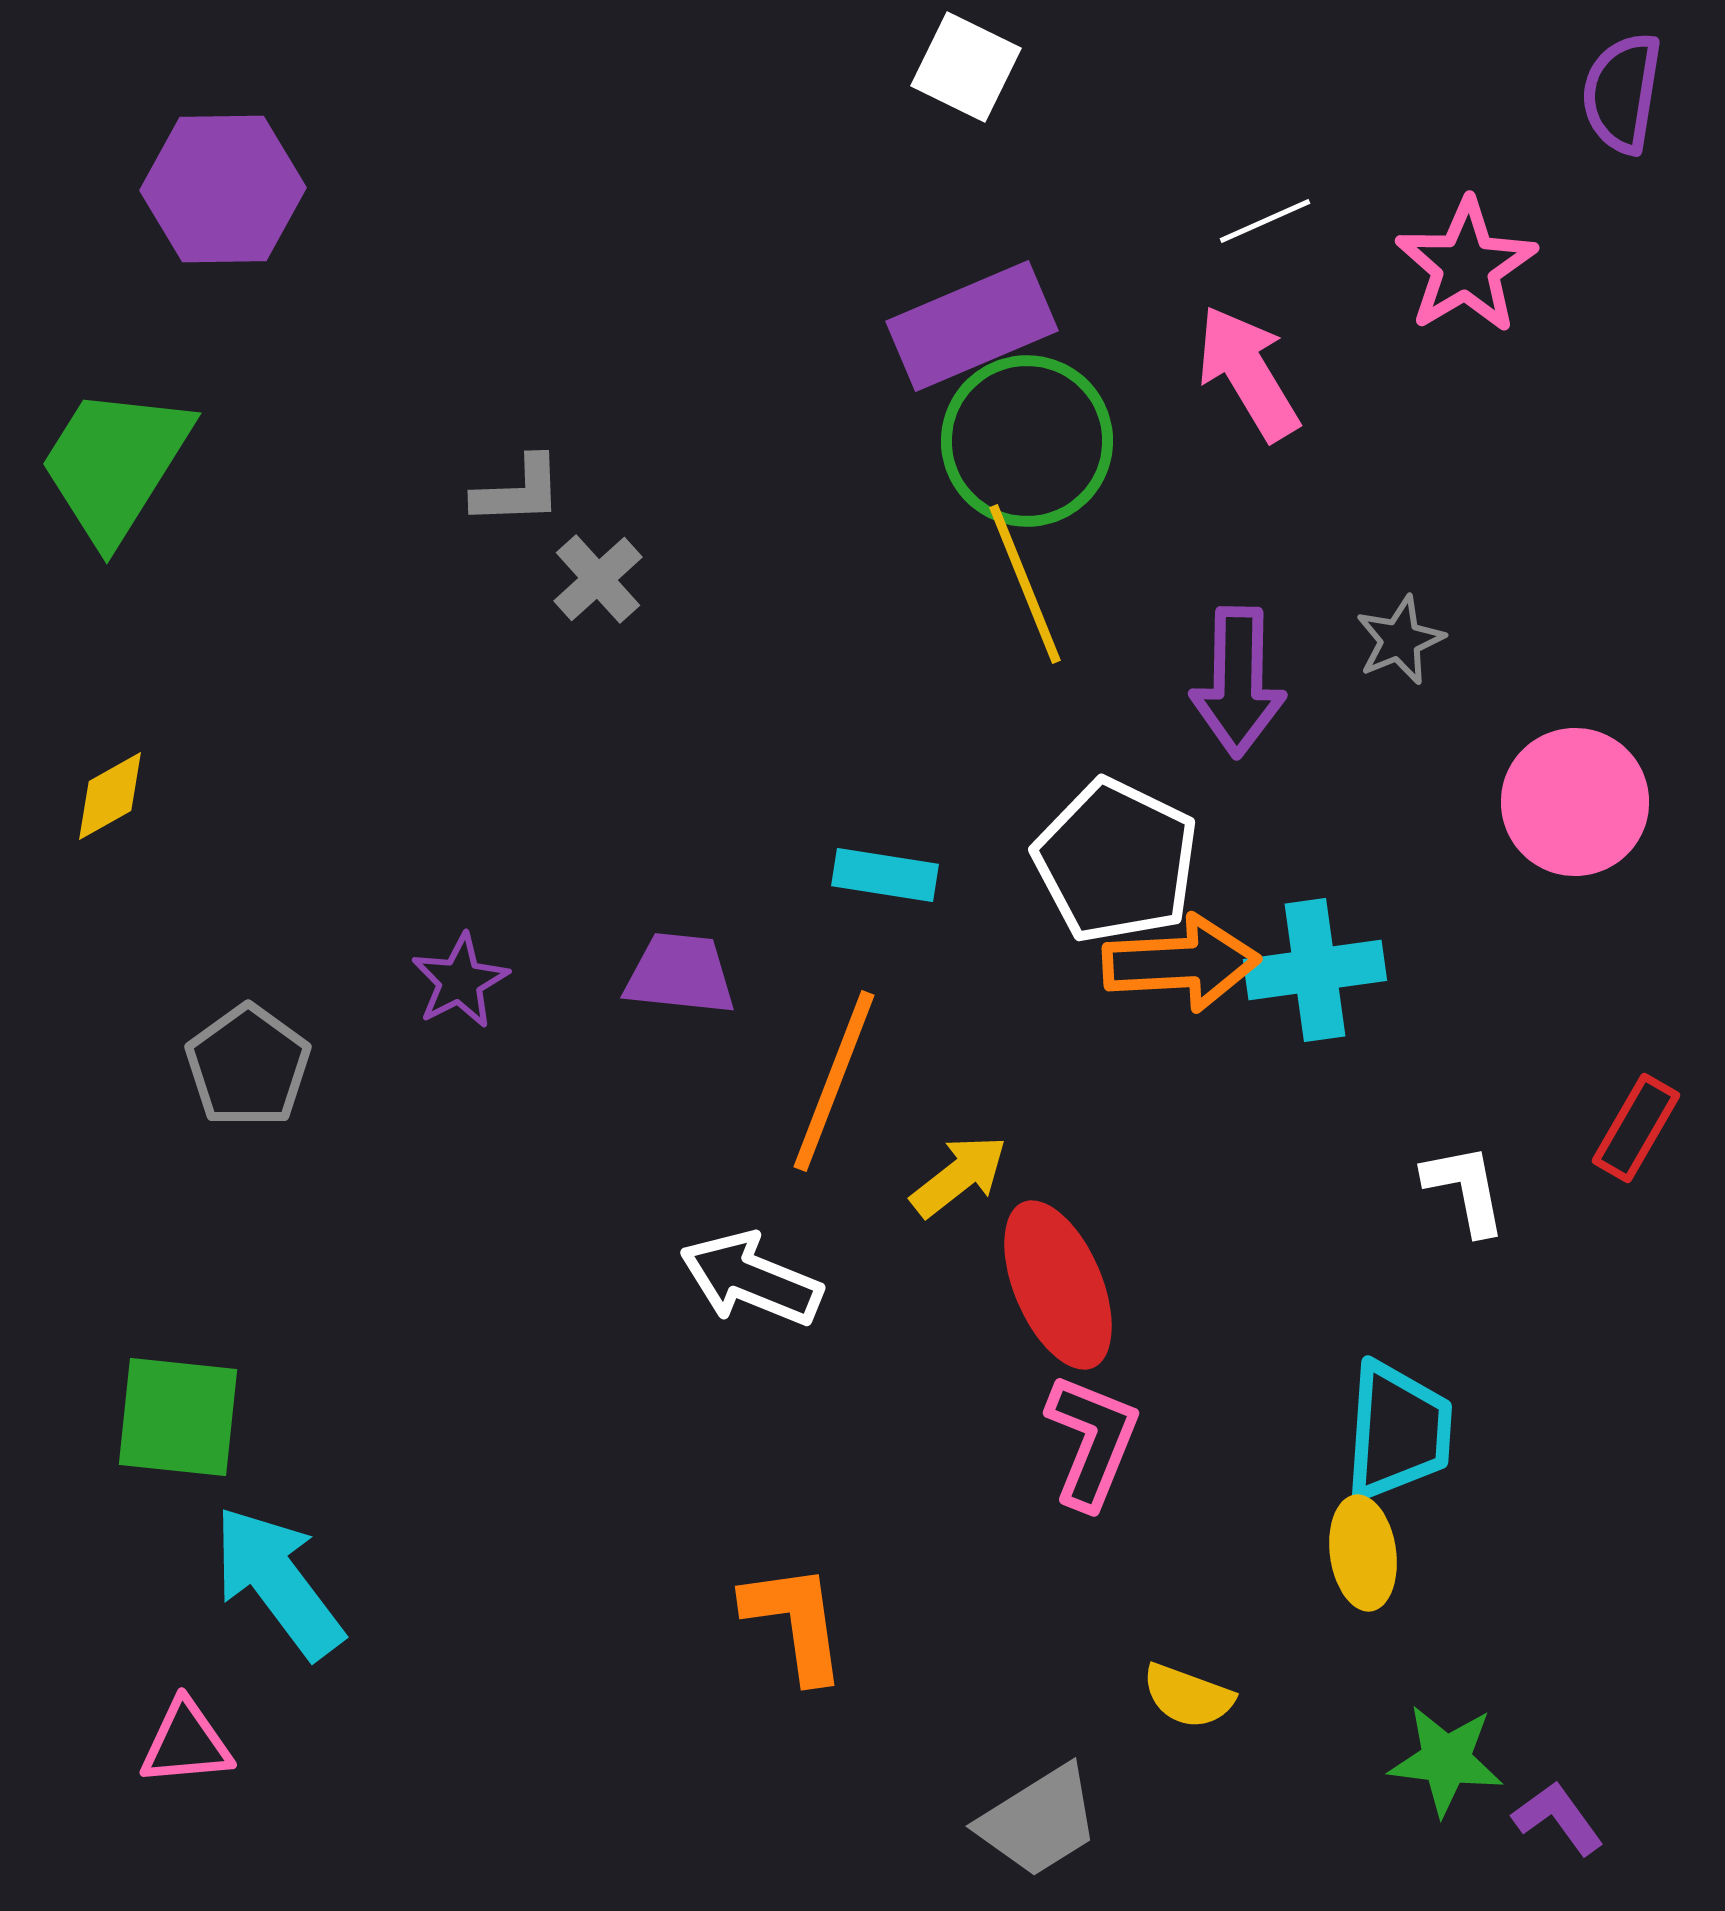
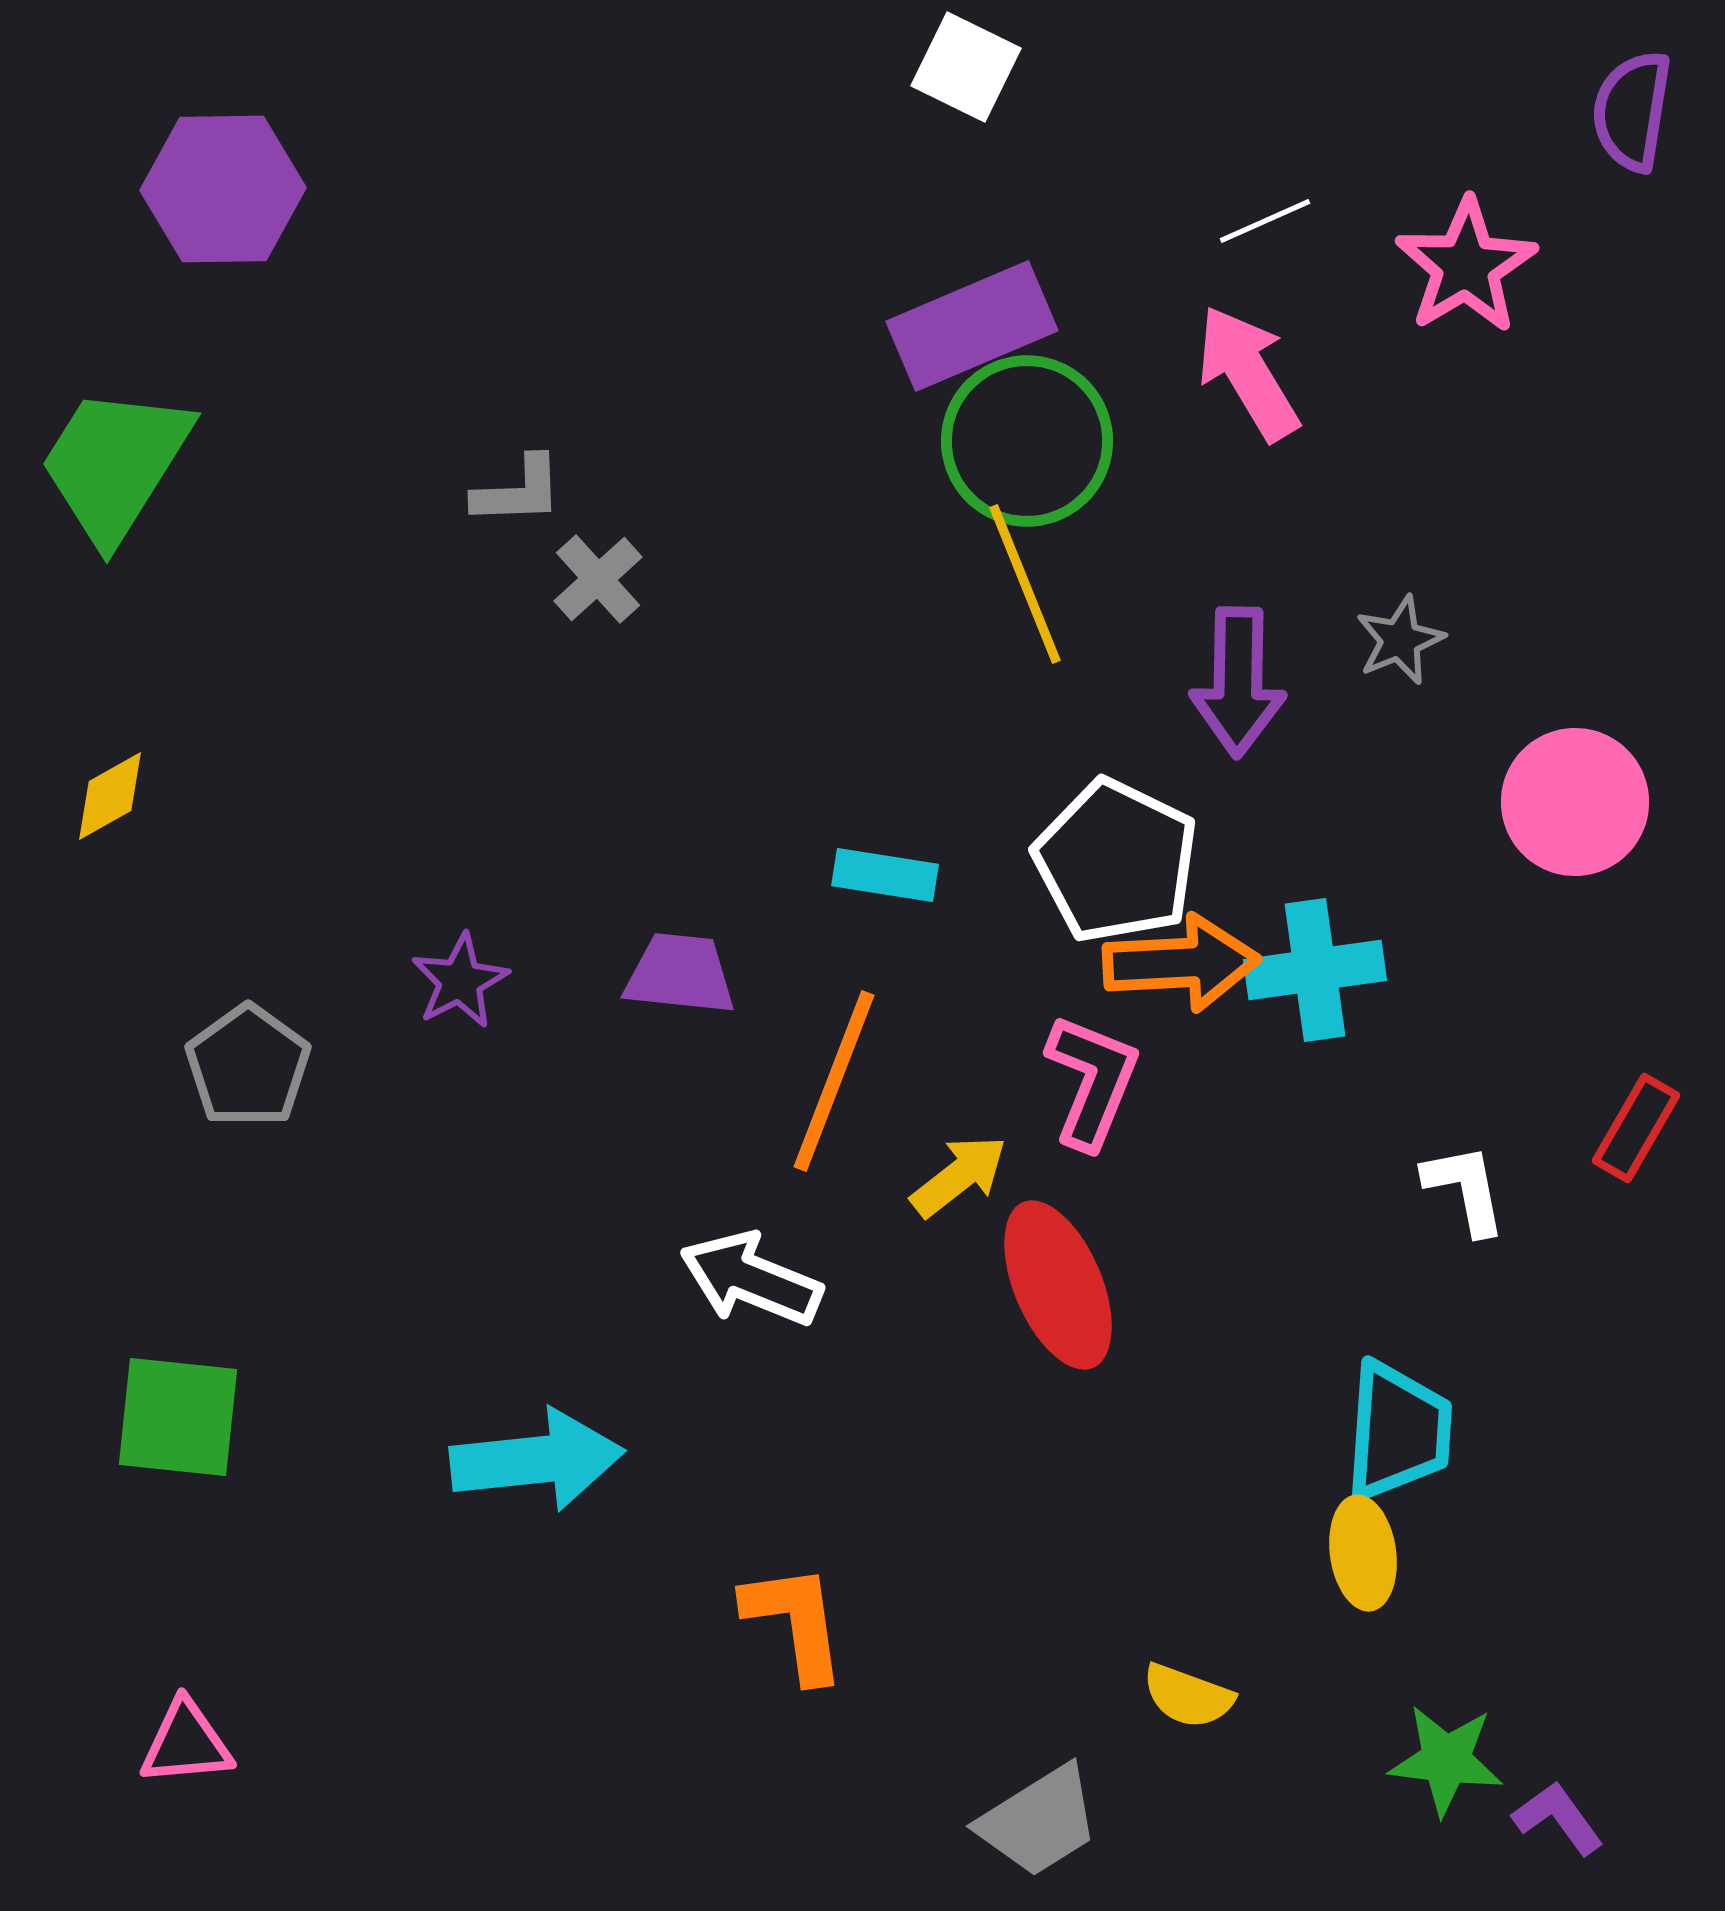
purple semicircle: moved 10 px right, 18 px down
pink L-shape: moved 360 px up
cyan arrow: moved 259 px right, 122 px up; rotated 121 degrees clockwise
